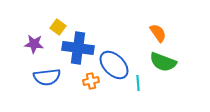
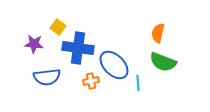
orange semicircle: rotated 132 degrees counterclockwise
